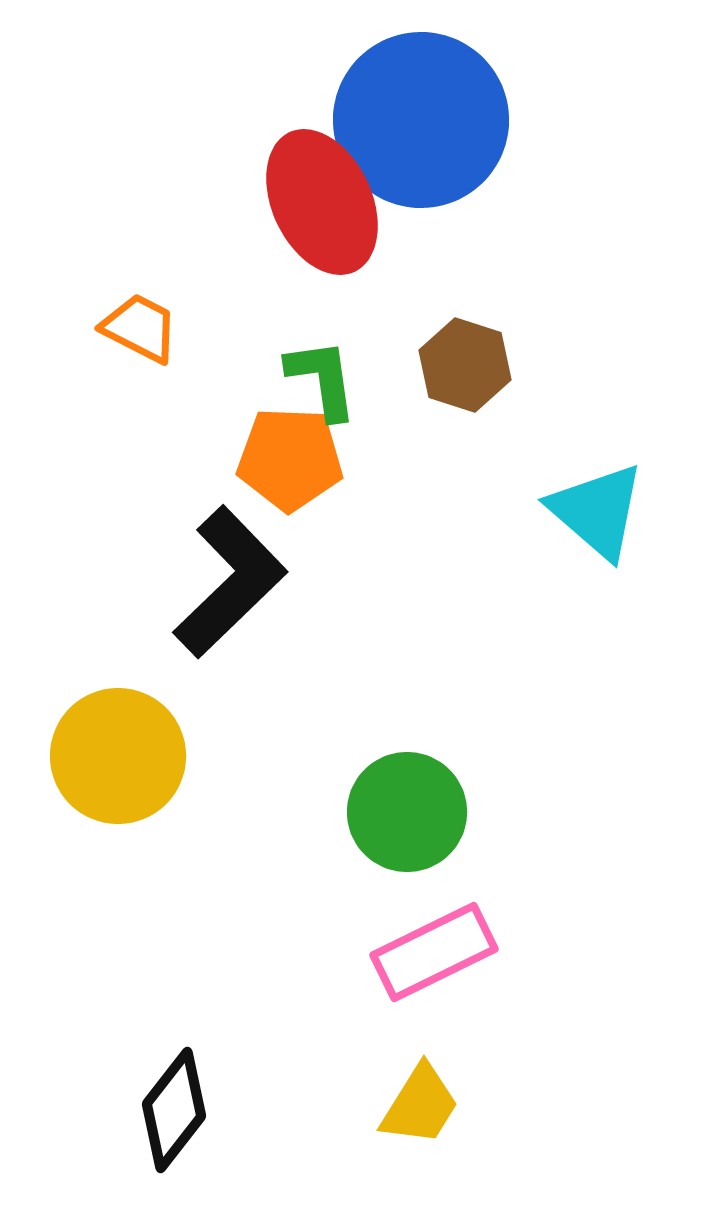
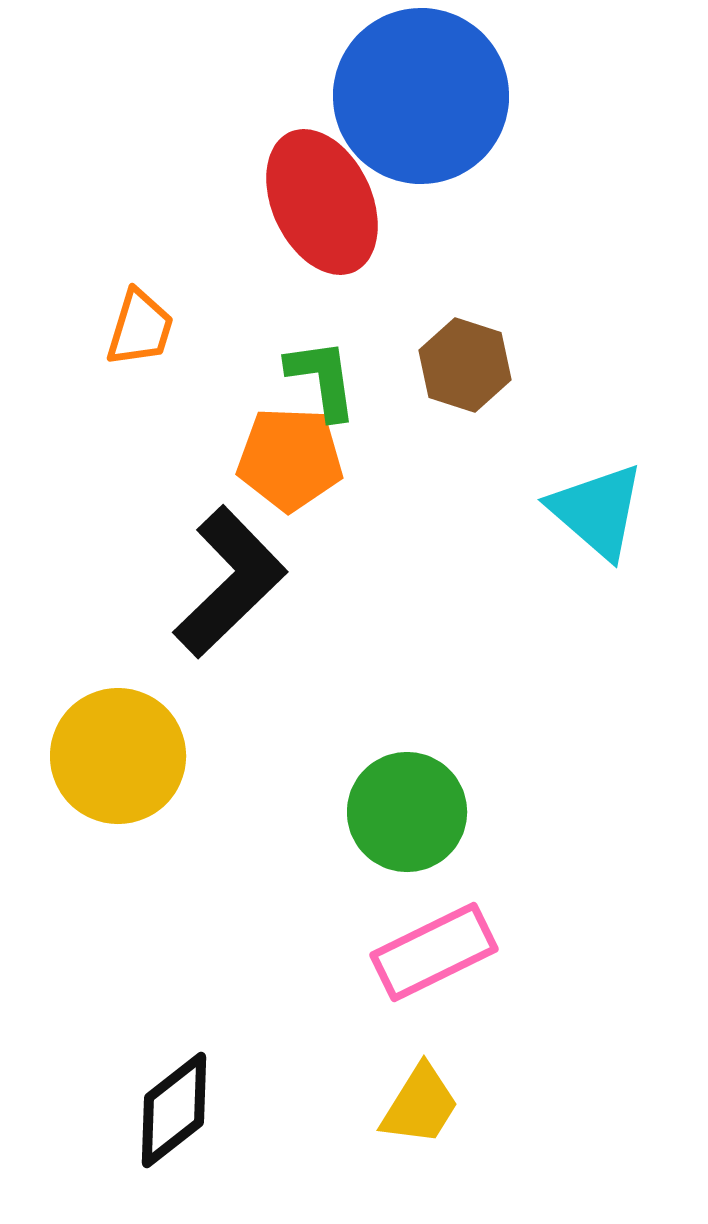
blue circle: moved 24 px up
orange trapezoid: rotated 80 degrees clockwise
black diamond: rotated 14 degrees clockwise
